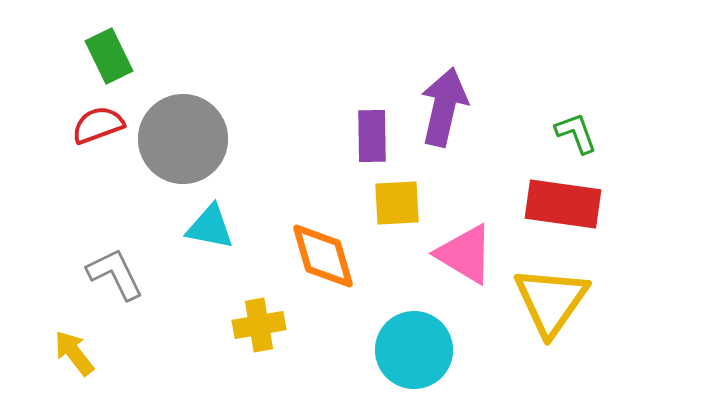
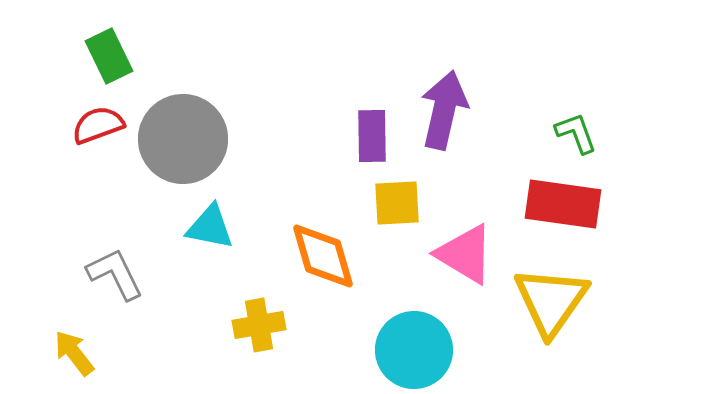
purple arrow: moved 3 px down
